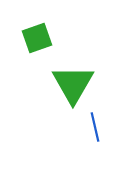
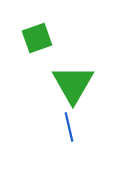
blue line: moved 26 px left
